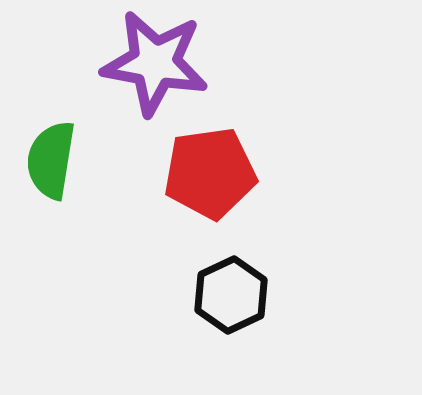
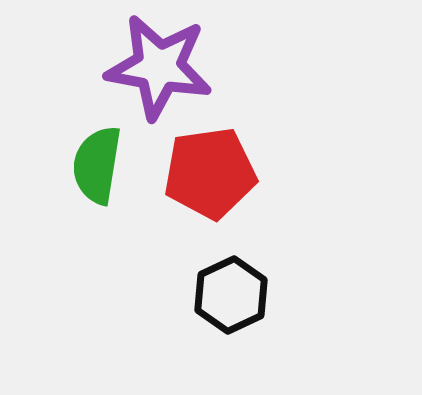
purple star: moved 4 px right, 4 px down
green semicircle: moved 46 px right, 5 px down
